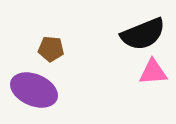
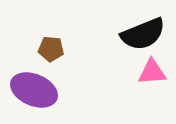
pink triangle: moved 1 px left
